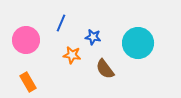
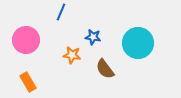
blue line: moved 11 px up
